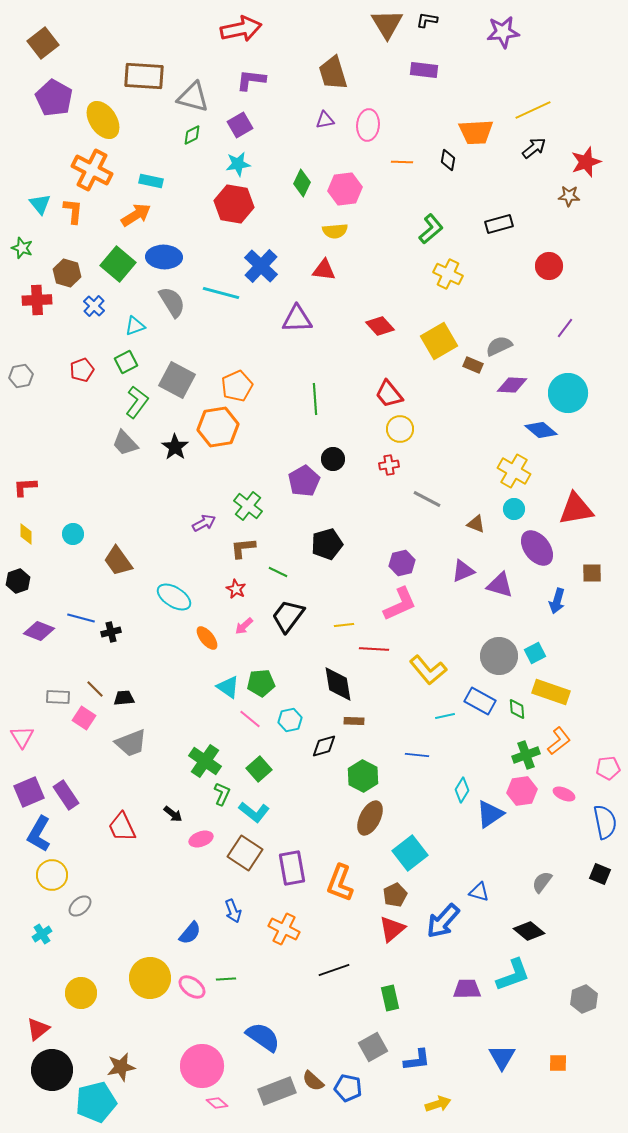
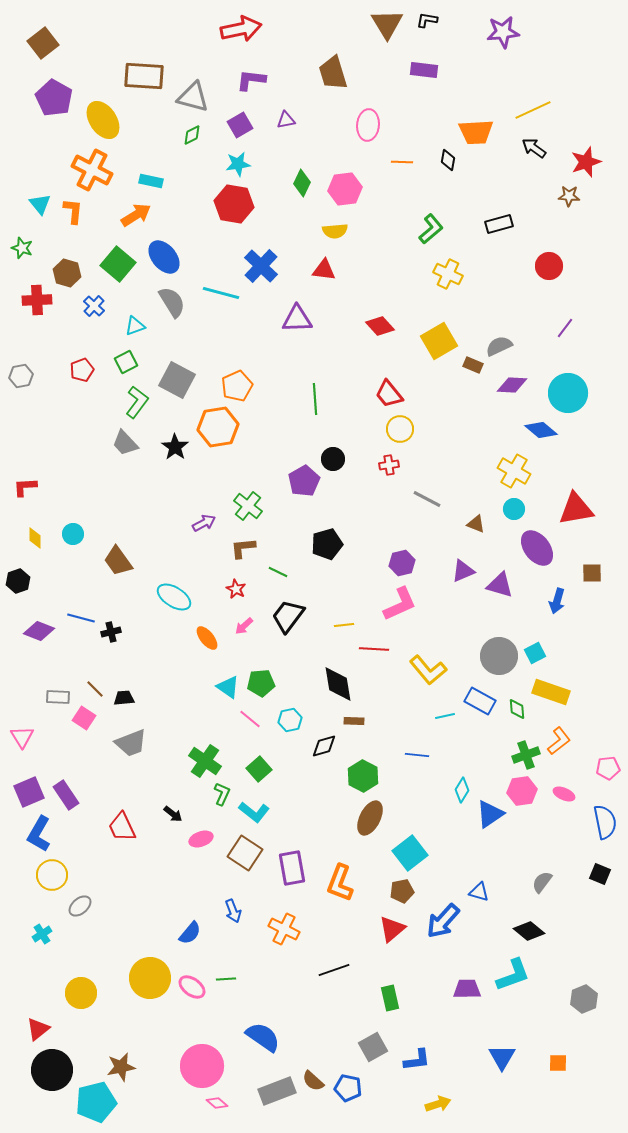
purple triangle at (325, 120): moved 39 px left
black arrow at (534, 148): rotated 105 degrees counterclockwise
blue ellipse at (164, 257): rotated 48 degrees clockwise
yellow diamond at (26, 534): moved 9 px right, 4 px down
brown pentagon at (395, 895): moved 7 px right, 4 px up; rotated 15 degrees clockwise
